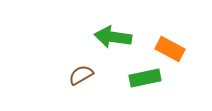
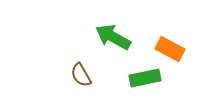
green arrow: rotated 21 degrees clockwise
brown semicircle: rotated 90 degrees counterclockwise
